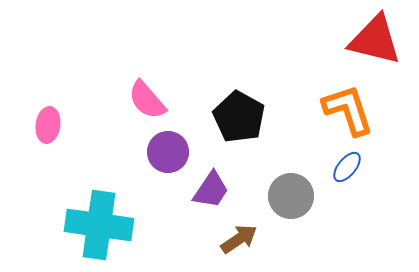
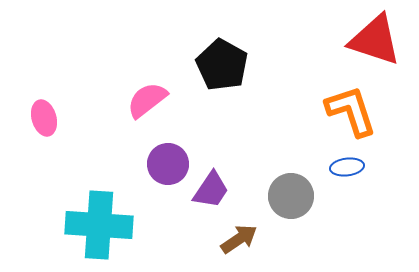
red triangle: rotated 4 degrees clockwise
pink semicircle: rotated 93 degrees clockwise
orange L-shape: moved 3 px right, 1 px down
black pentagon: moved 17 px left, 52 px up
pink ellipse: moved 4 px left, 7 px up; rotated 24 degrees counterclockwise
purple circle: moved 12 px down
blue ellipse: rotated 44 degrees clockwise
cyan cross: rotated 4 degrees counterclockwise
